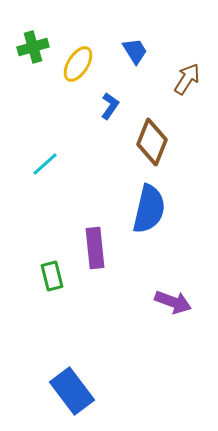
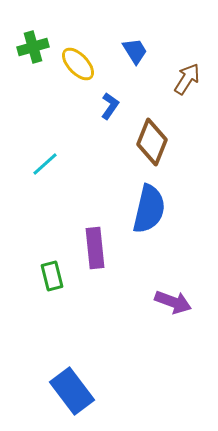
yellow ellipse: rotated 75 degrees counterclockwise
